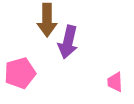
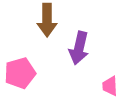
purple arrow: moved 11 px right, 6 px down
pink trapezoid: moved 5 px left, 4 px down
